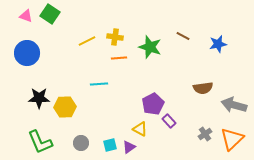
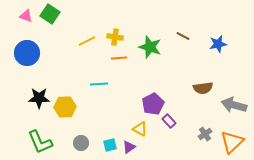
orange triangle: moved 3 px down
